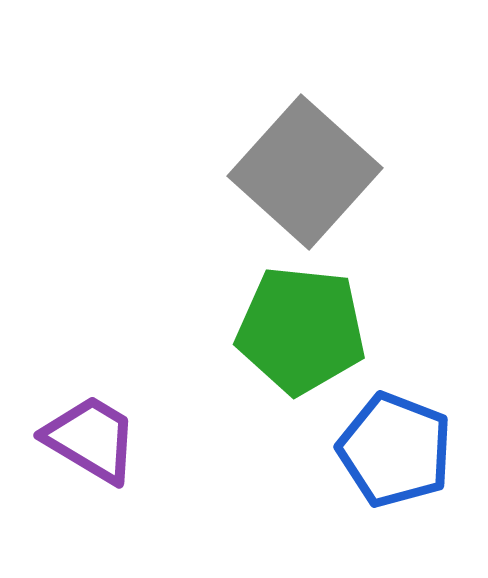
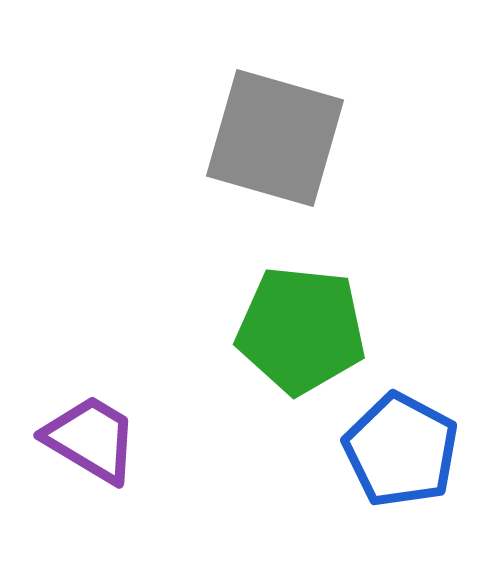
gray square: moved 30 px left, 34 px up; rotated 26 degrees counterclockwise
blue pentagon: moved 6 px right; rotated 7 degrees clockwise
